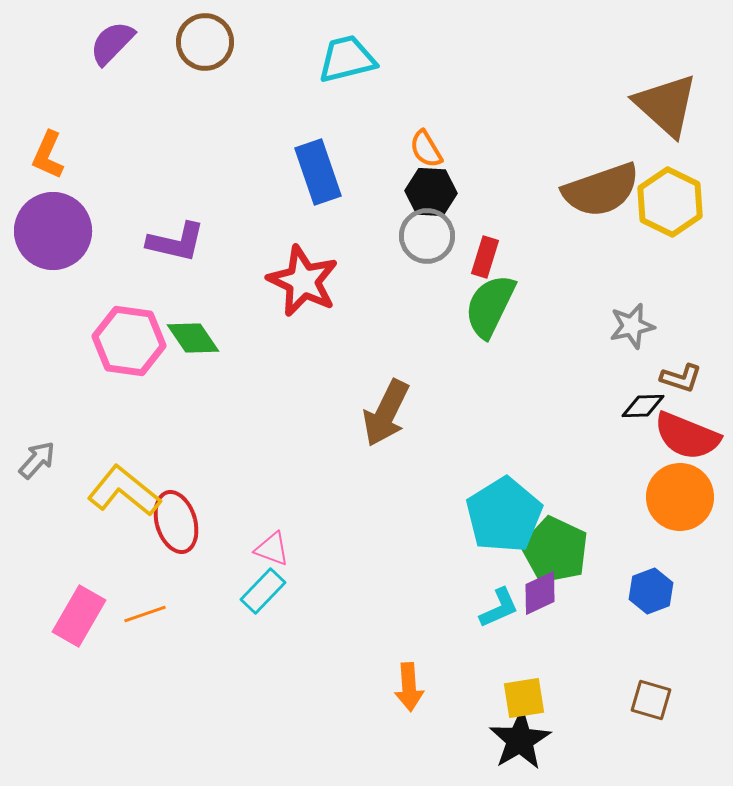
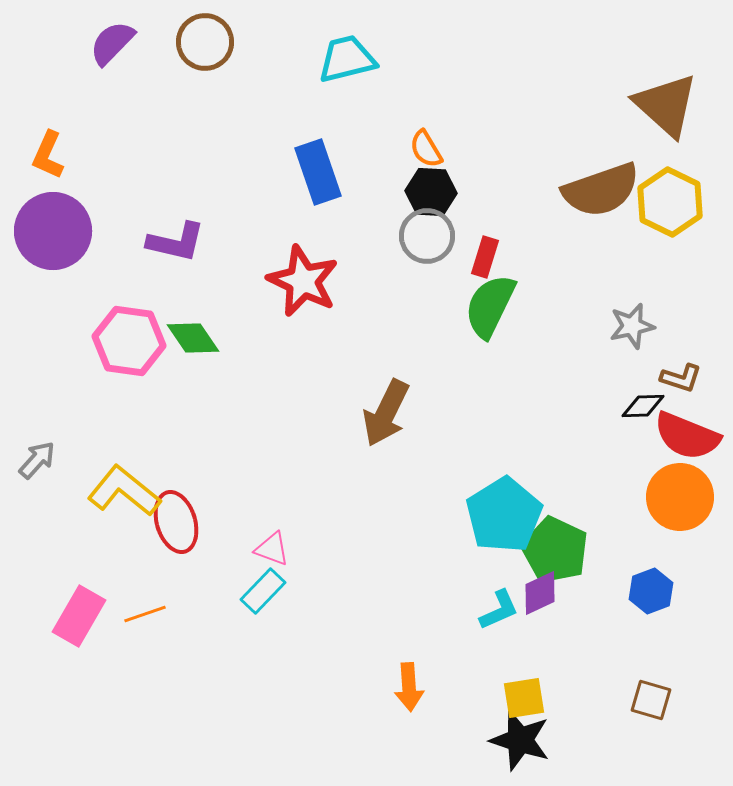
cyan L-shape: moved 2 px down
black star: rotated 24 degrees counterclockwise
